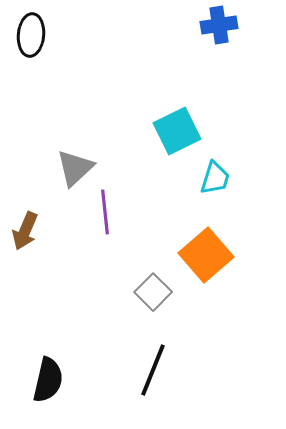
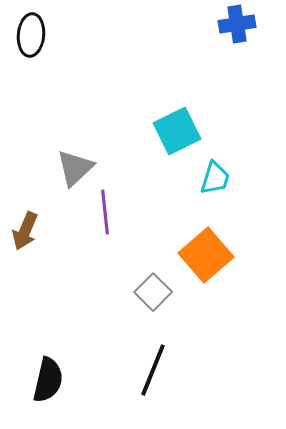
blue cross: moved 18 px right, 1 px up
